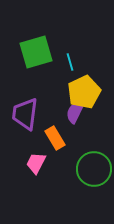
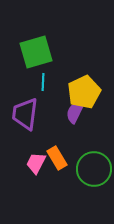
cyan line: moved 27 px left, 20 px down; rotated 18 degrees clockwise
orange rectangle: moved 2 px right, 20 px down
